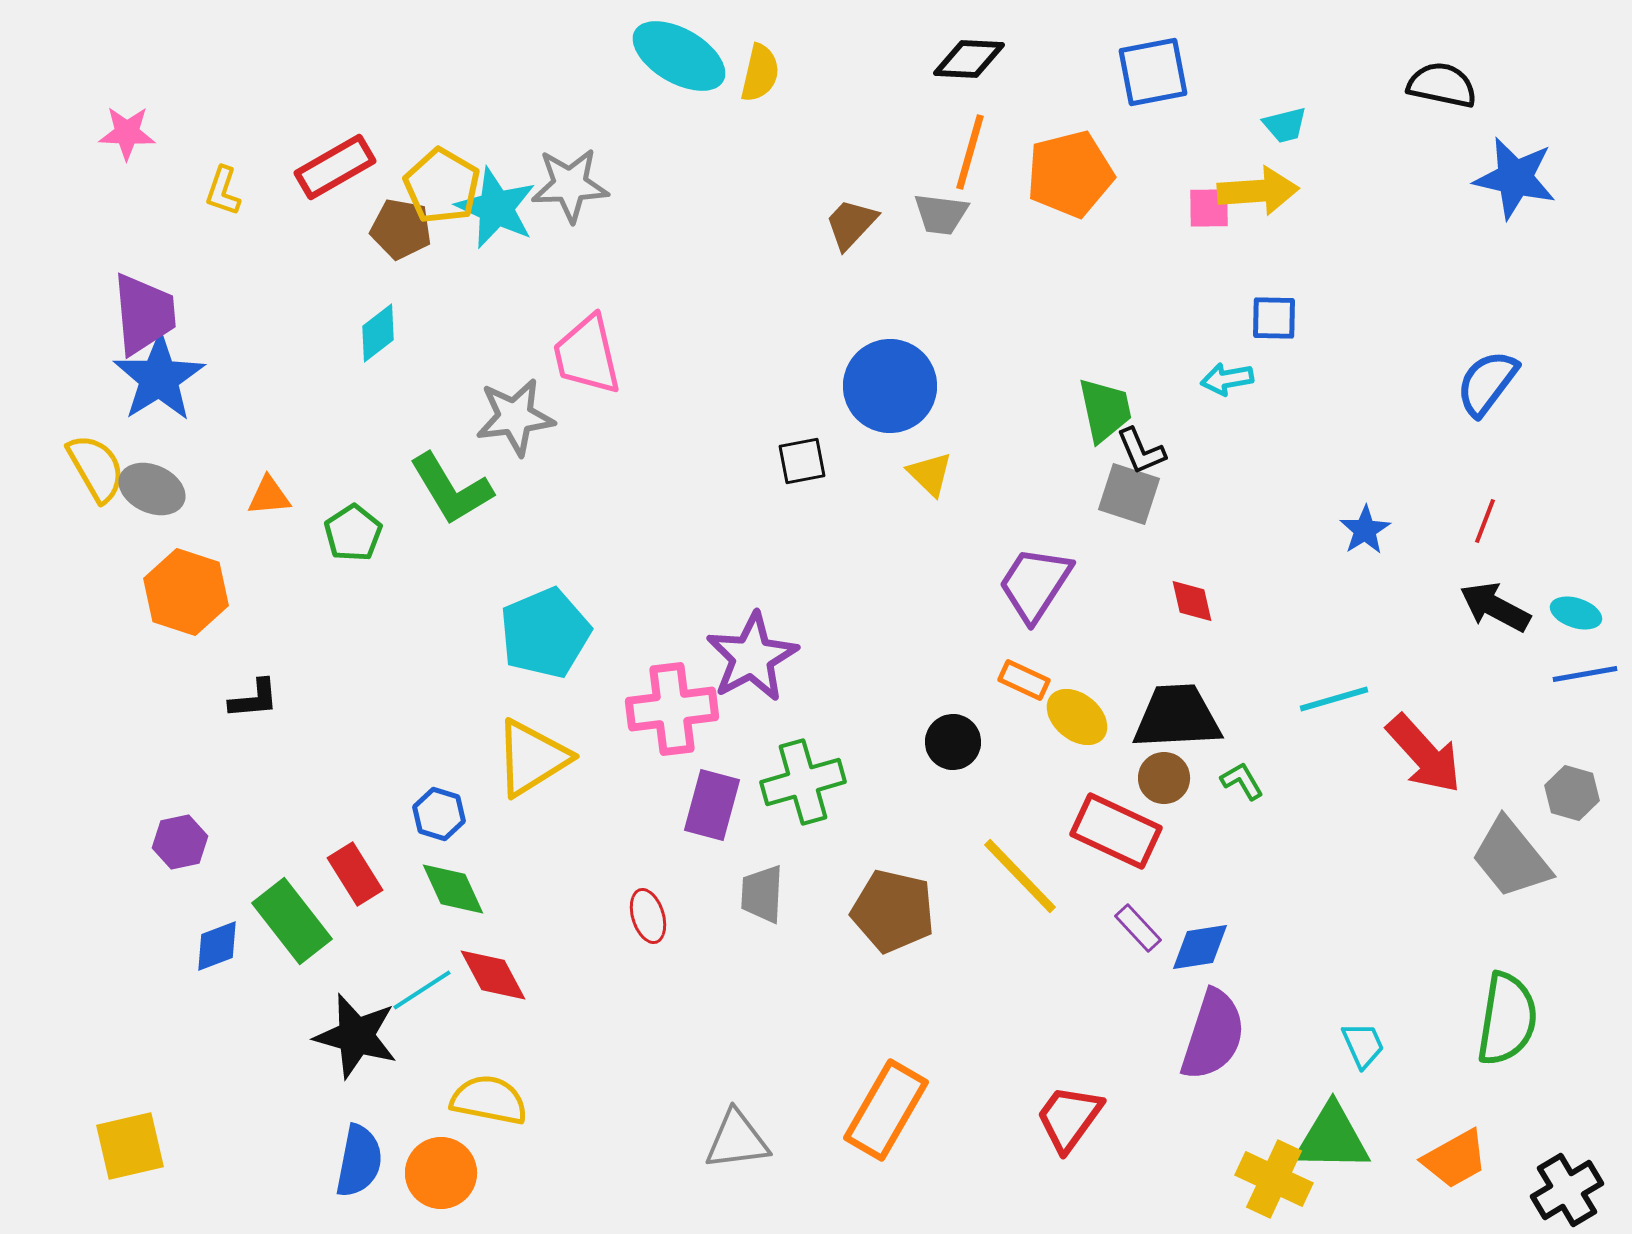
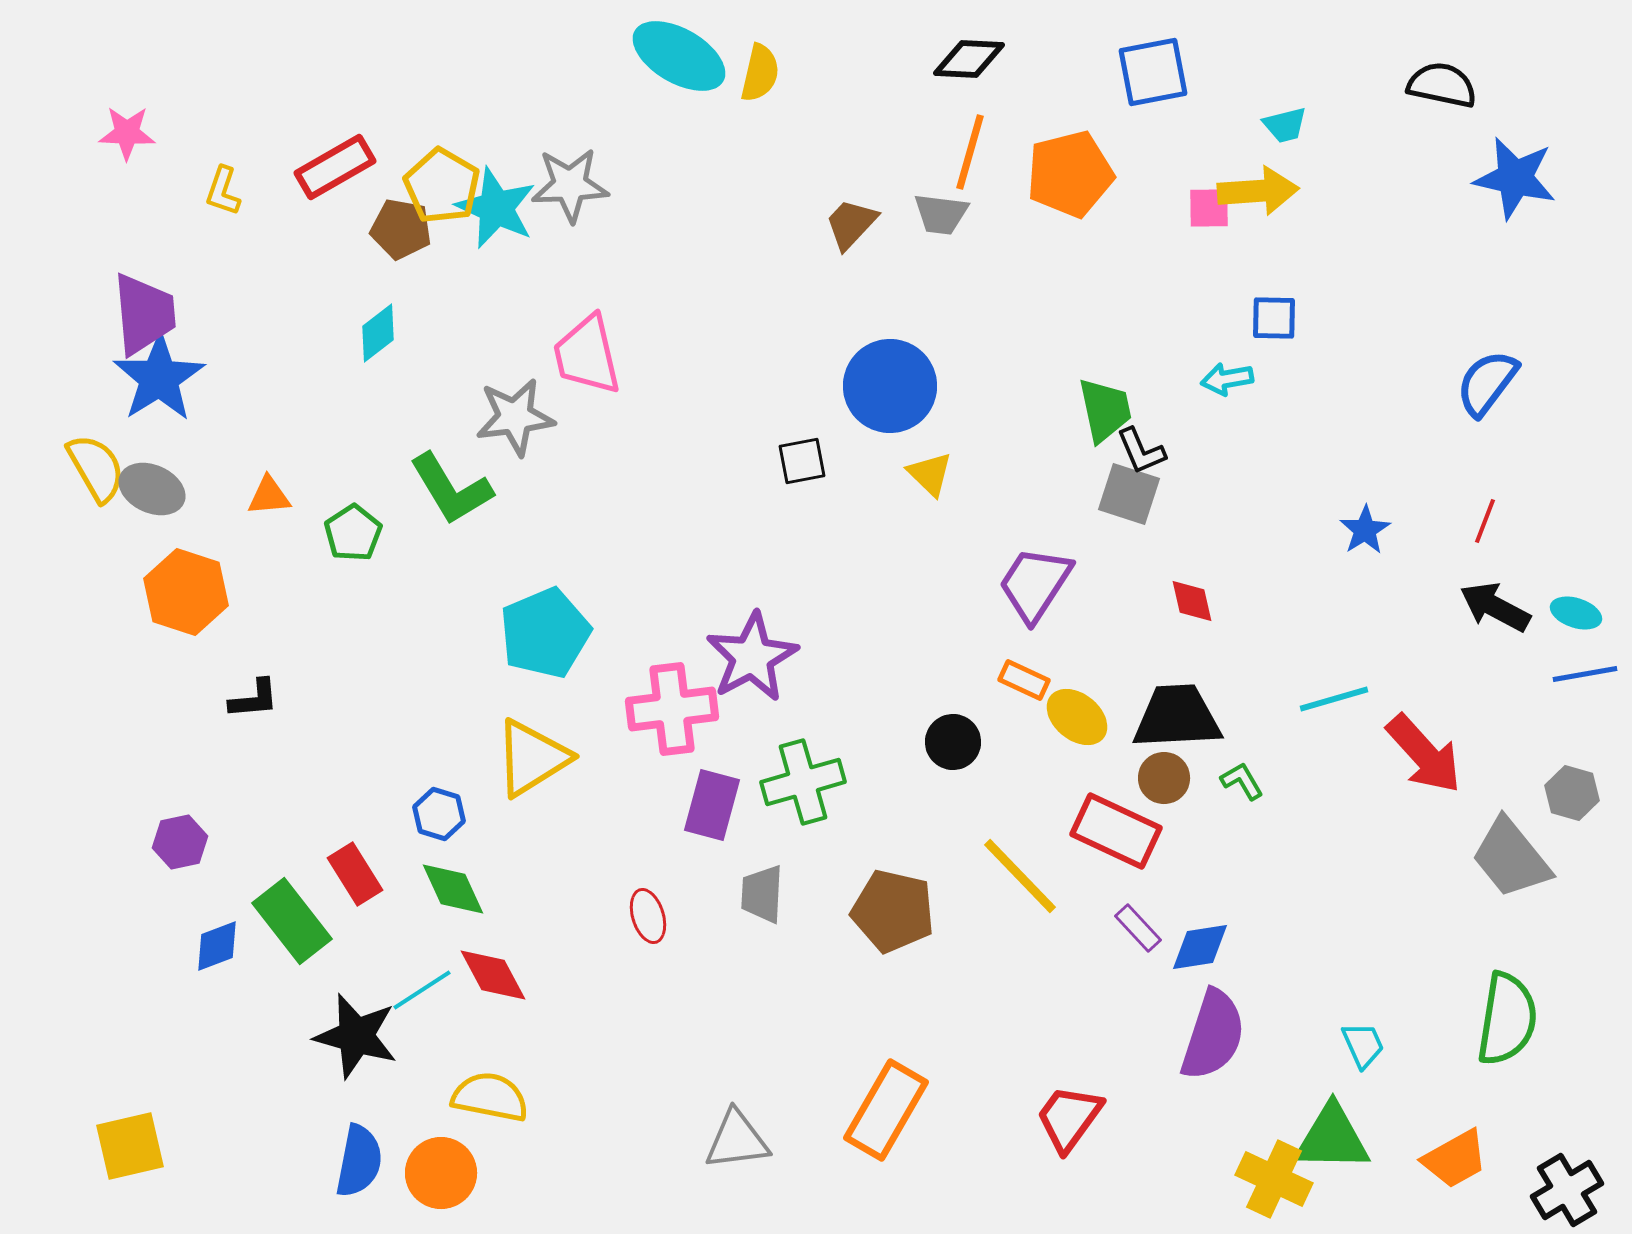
yellow semicircle at (489, 1100): moved 1 px right, 3 px up
